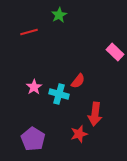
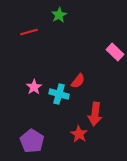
red star: rotated 24 degrees counterclockwise
purple pentagon: moved 1 px left, 2 px down
